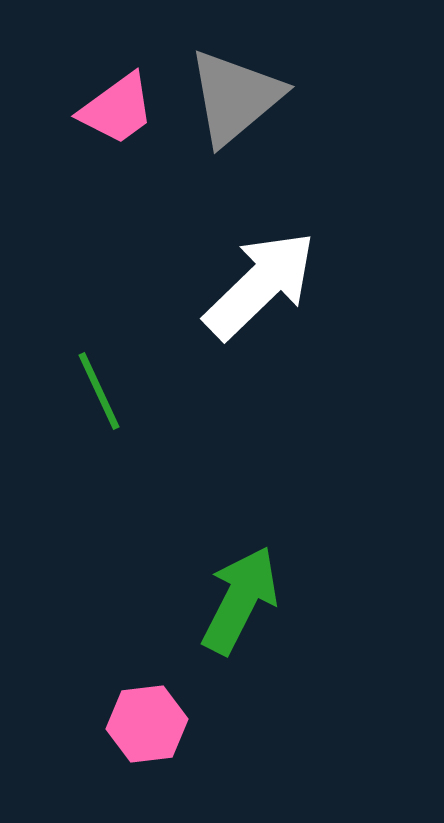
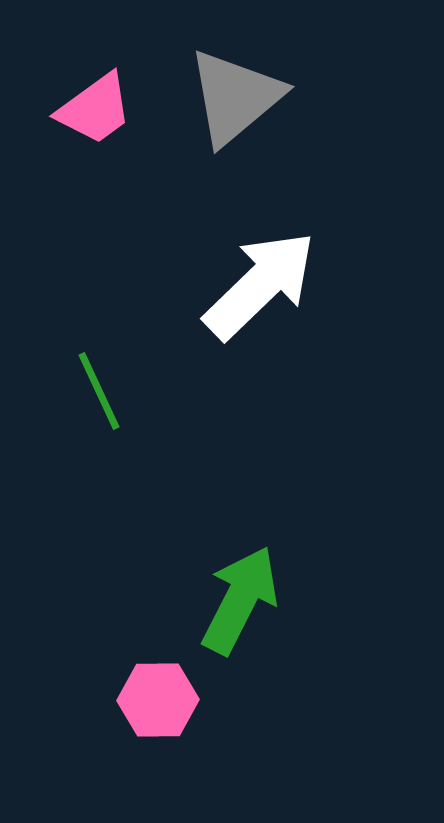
pink trapezoid: moved 22 px left
pink hexagon: moved 11 px right, 24 px up; rotated 6 degrees clockwise
